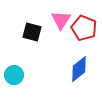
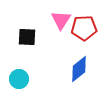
red pentagon: rotated 25 degrees counterclockwise
black square: moved 5 px left, 5 px down; rotated 12 degrees counterclockwise
cyan circle: moved 5 px right, 4 px down
